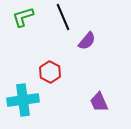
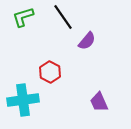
black line: rotated 12 degrees counterclockwise
